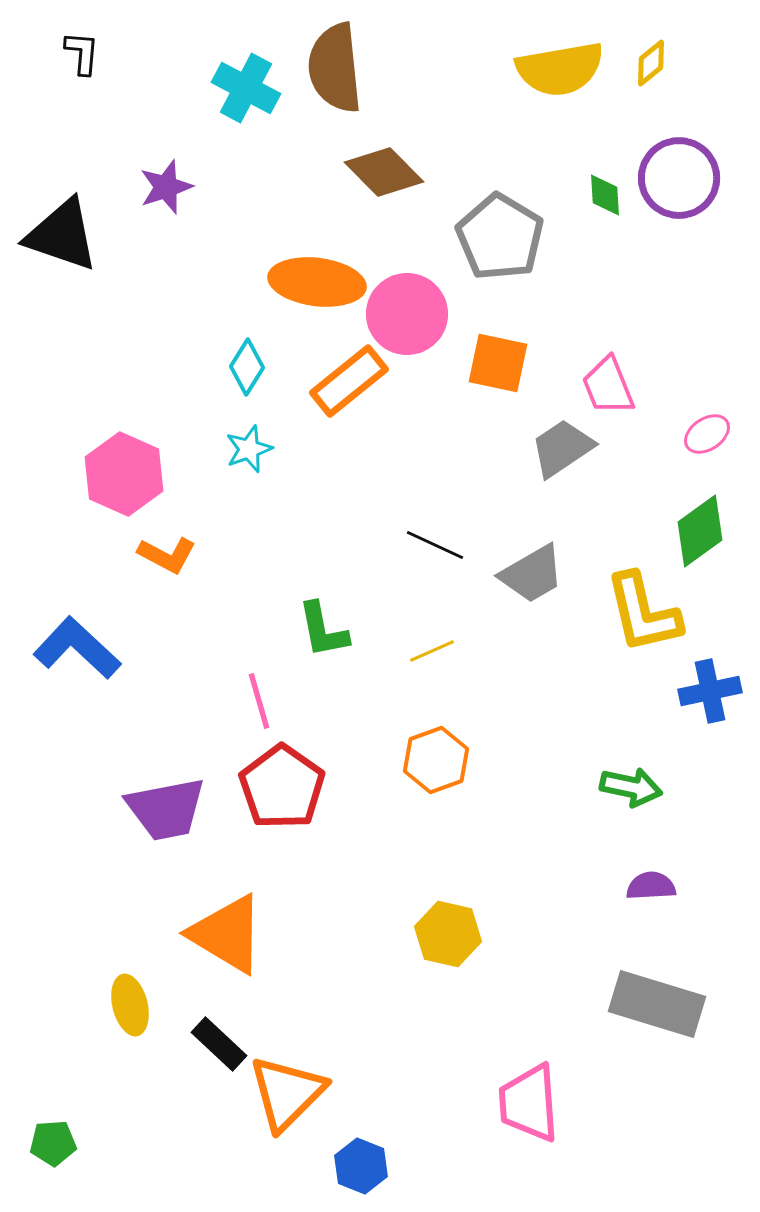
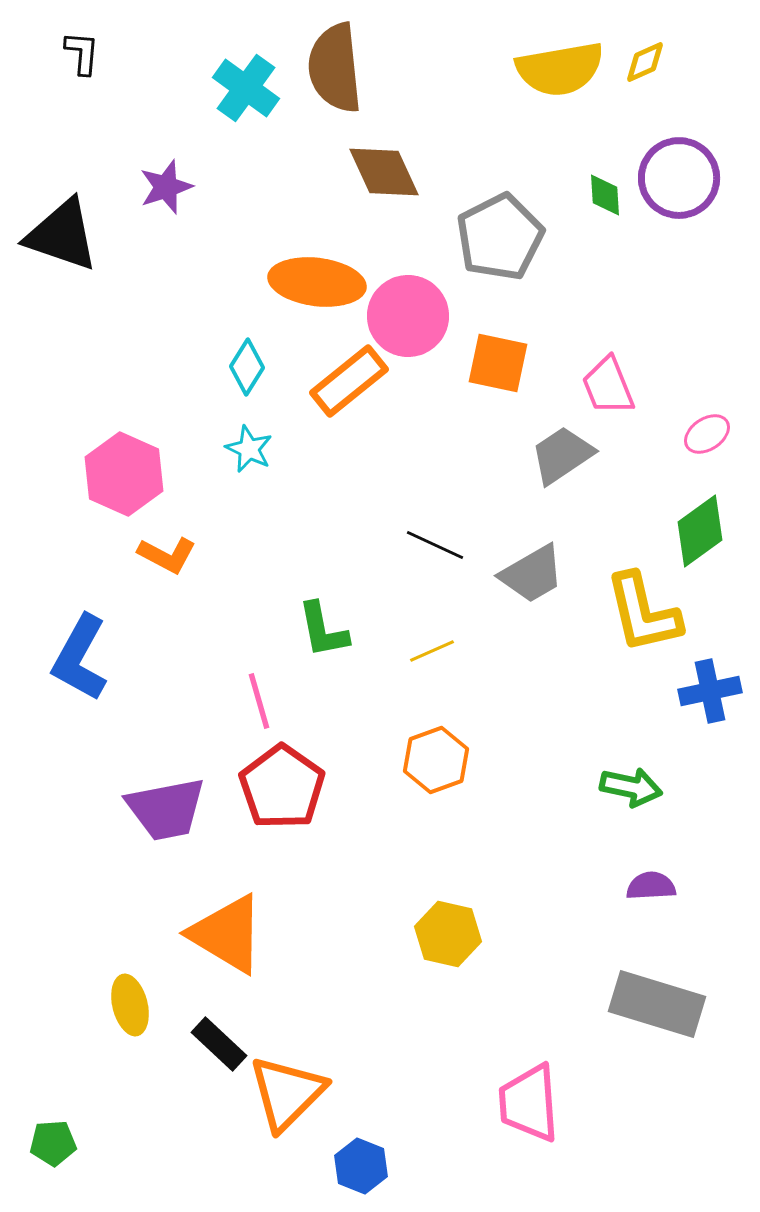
yellow diamond at (651, 63): moved 6 px left, 1 px up; rotated 15 degrees clockwise
cyan cross at (246, 88): rotated 8 degrees clockwise
brown diamond at (384, 172): rotated 20 degrees clockwise
gray pentagon at (500, 237): rotated 14 degrees clockwise
pink circle at (407, 314): moved 1 px right, 2 px down
gray trapezoid at (562, 448): moved 7 px down
cyan star at (249, 449): rotated 27 degrees counterclockwise
blue L-shape at (77, 648): moved 3 px right, 10 px down; rotated 104 degrees counterclockwise
